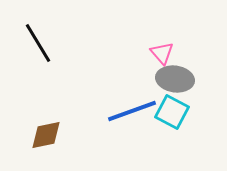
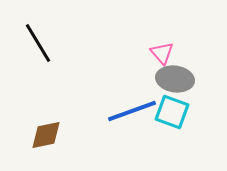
cyan square: rotated 8 degrees counterclockwise
